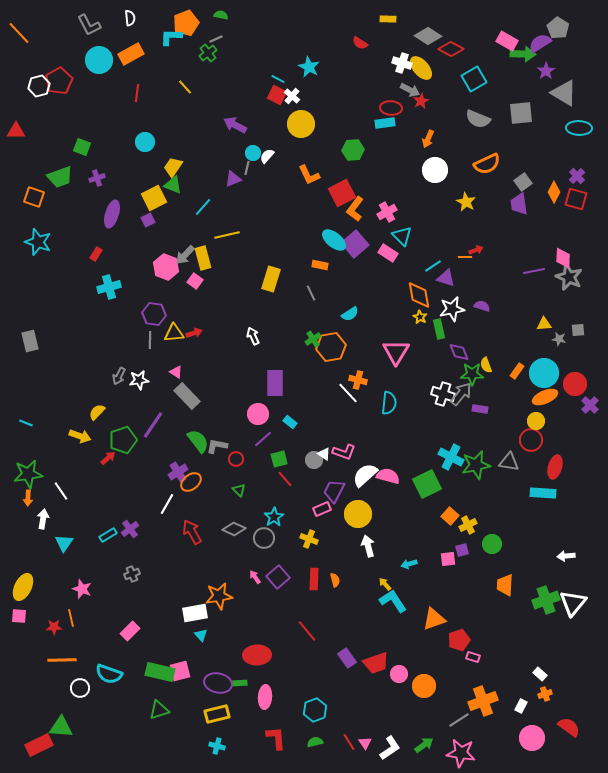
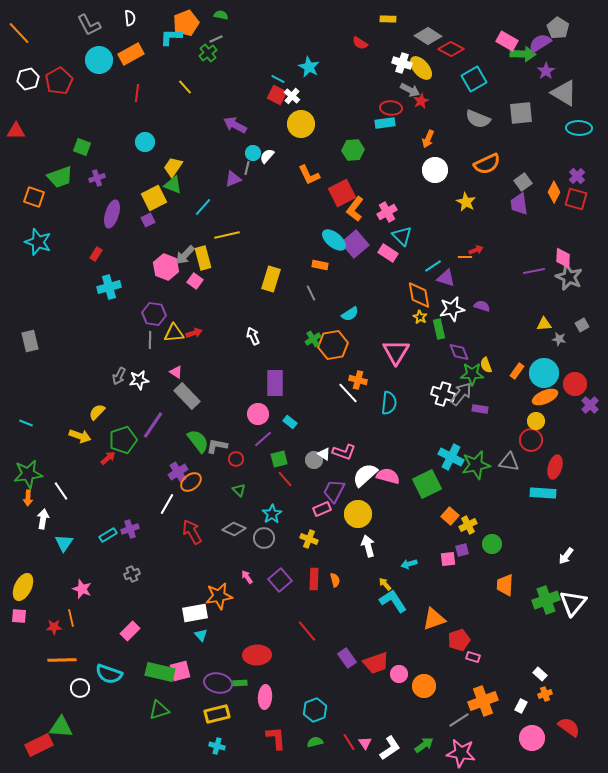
white hexagon at (39, 86): moved 11 px left, 7 px up
gray square at (578, 330): moved 4 px right, 5 px up; rotated 24 degrees counterclockwise
orange hexagon at (331, 347): moved 2 px right, 2 px up
cyan star at (274, 517): moved 2 px left, 3 px up
purple cross at (130, 529): rotated 18 degrees clockwise
white arrow at (566, 556): rotated 48 degrees counterclockwise
pink arrow at (255, 577): moved 8 px left
purple square at (278, 577): moved 2 px right, 3 px down
